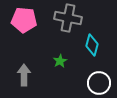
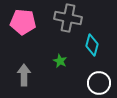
pink pentagon: moved 1 px left, 2 px down
green star: rotated 16 degrees counterclockwise
